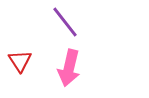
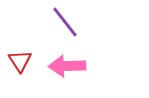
pink arrow: moved 2 px left, 2 px up; rotated 75 degrees clockwise
